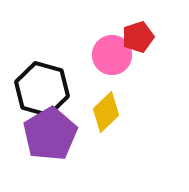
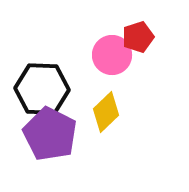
black hexagon: rotated 14 degrees counterclockwise
purple pentagon: rotated 14 degrees counterclockwise
